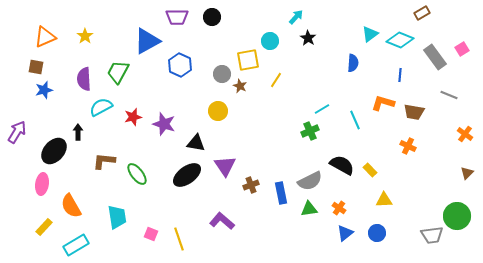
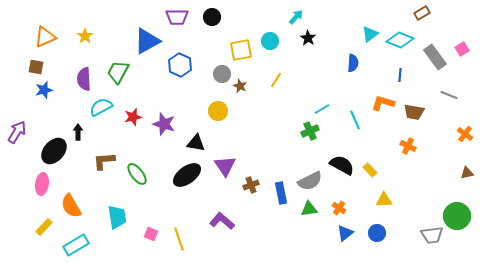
yellow square at (248, 60): moved 7 px left, 10 px up
brown L-shape at (104, 161): rotated 10 degrees counterclockwise
brown triangle at (467, 173): rotated 32 degrees clockwise
